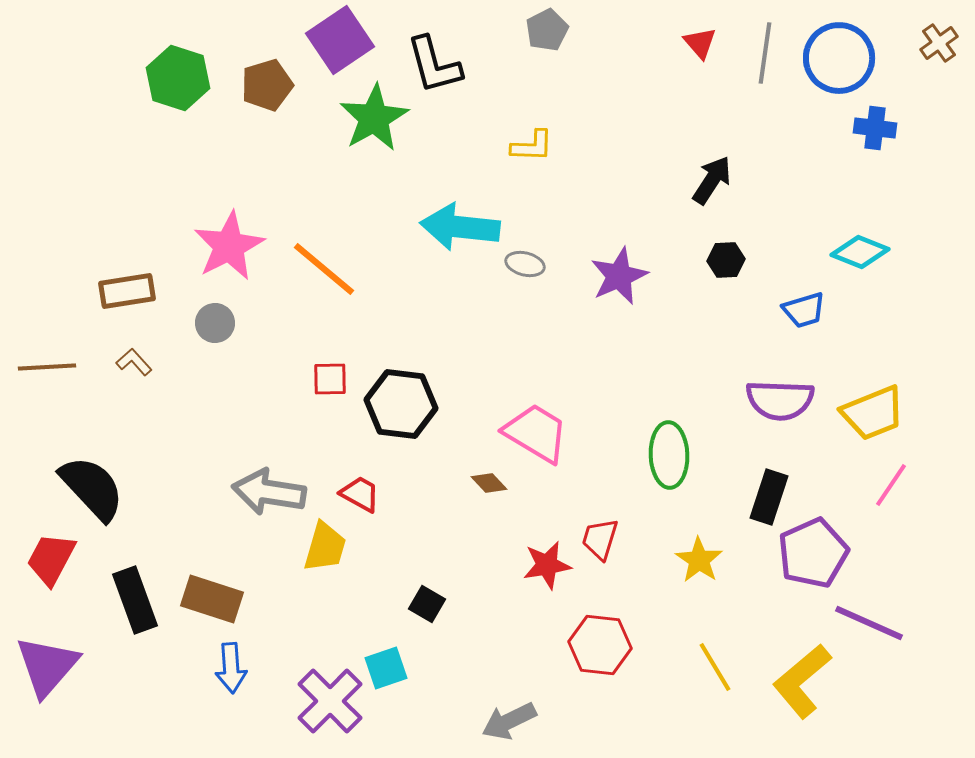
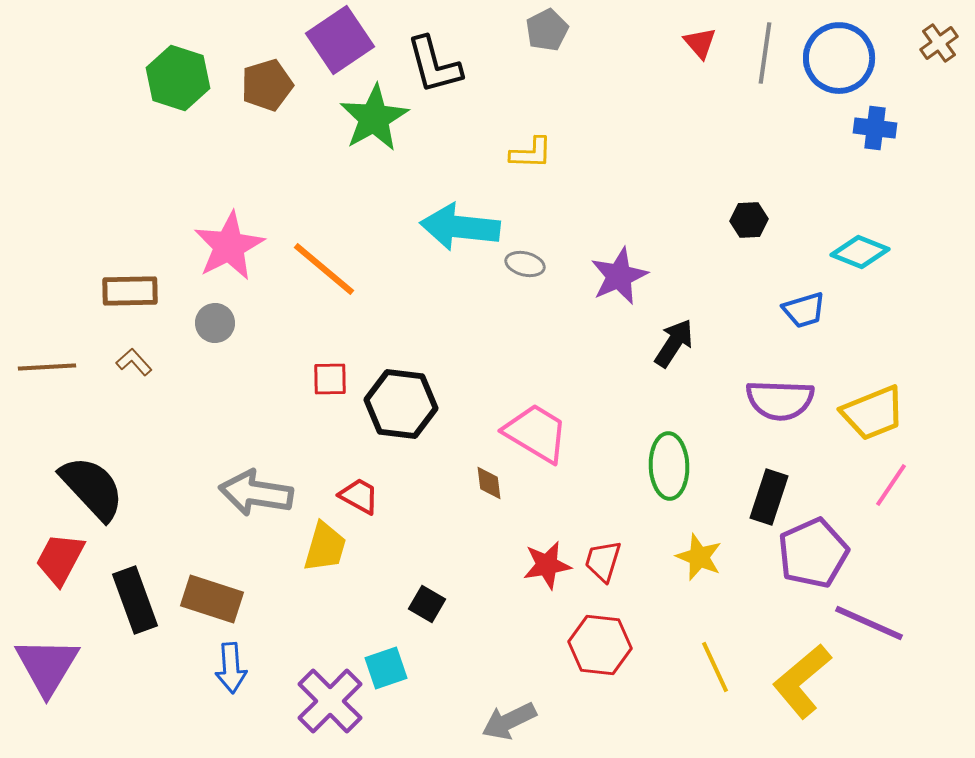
yellow L-shape at (532, 146): moved 1 px left, 7 px down
black arrow at (712, 180): moved 38 px left, 163 px down
black hexagon at (726, 260): moved 23 px right, 40 px up
brown rectangle at (127, 291): moved 3 px right; rotated 8 degrees clockwise
green ellipse at (669, 455): moved 11 px down
brown diamond at (489, 483): rotated 36 degrees clockwise
gray arrow at (269, 492): moved 13 px left, 1 px down
red trapezoid at (360, 494): moved 1 px left, 2 px down
red trapezoid at (600, 539): moved 3 px right, 22 px down
red trapezoid at (51, 559): moved 9 px right
yellow star at (699, 560): moved 3 px up; rotated 12 degrees counterclockwise
purple triangle at (47, 666): rotated 10 degrees counterclockwise
yellow line at (715, 667): rotated 6 degrees clockwise
